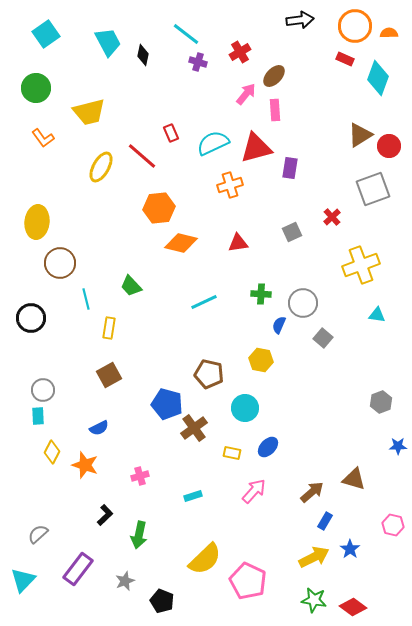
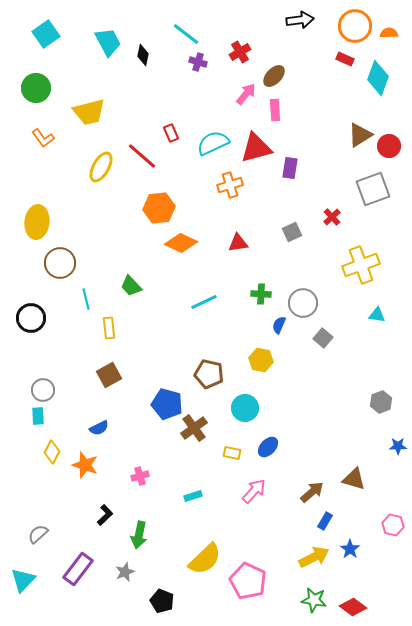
orange diamond at (181, 243): rotated 12 degrees clockwise
yellow rectangle at (109, 328): rotated 15 degrees counterclockwise
gray star at (125, 581): moved 9 px up
